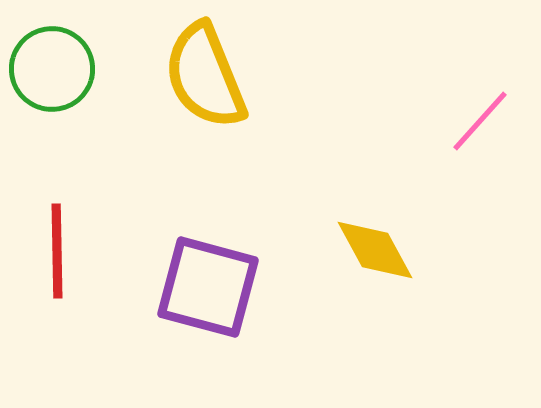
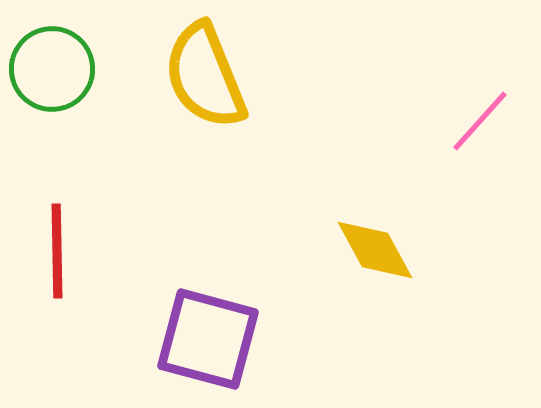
purple square: moved 52 px down
